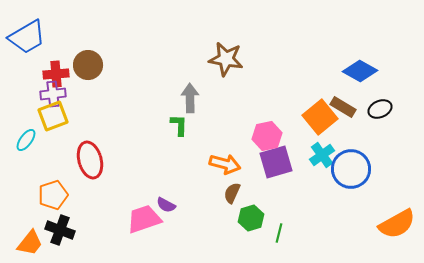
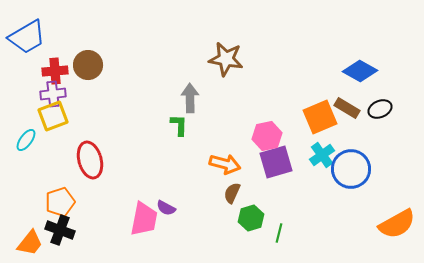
red cross: moved 1 px left, 3 px up
brown rectangle: moved 4 px right, 1 px down
orange square: rotated 16 degrees clockwise
orange pentagon: moved 7 px right, 7 px down
purple semicircle: moved 3 px down
pink trapezoid: rotated 120 degrees clockwise
